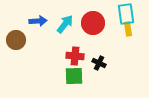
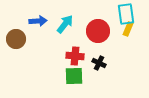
red circle: moved 5 px right, 8 px down
yellow rectangle: rotated 32 degrees clockwise
brown circle: moved 1 px up
